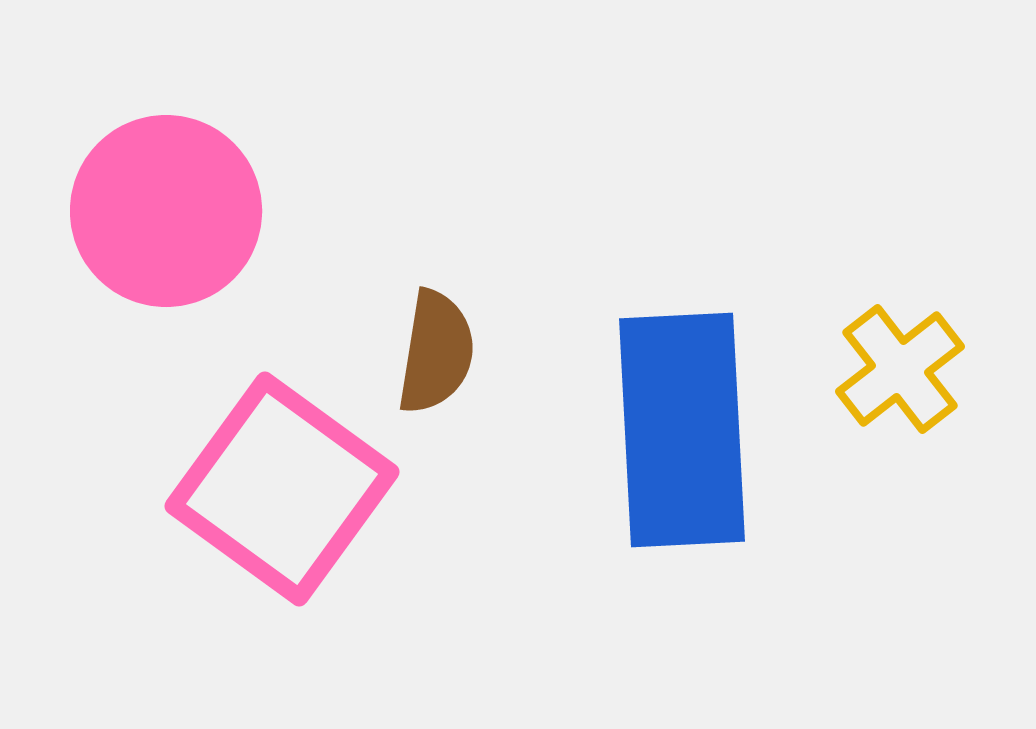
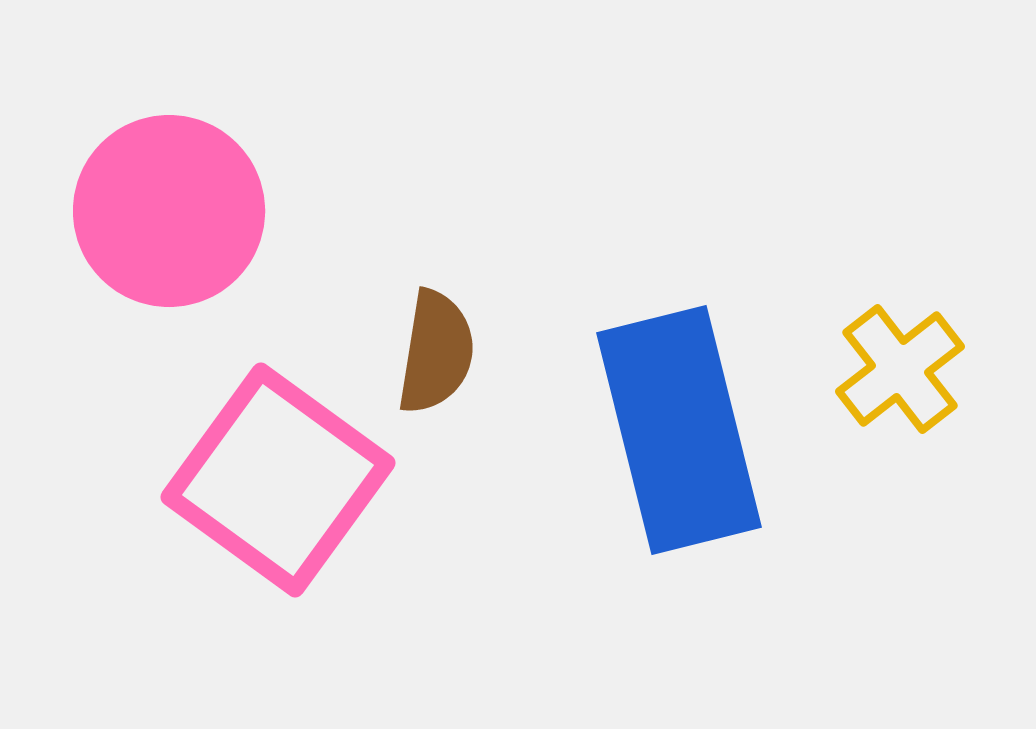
pink circle: moved 3 px right
blue rectangle: moved 3 px left; rotated 11 degrees counterclockwise
pink square: moved 4 px left, 9 px up
